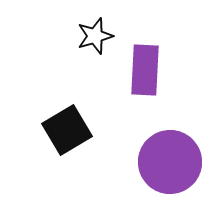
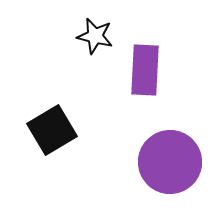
black star: rotated 30 degrees clockwise
black square: moved 15 px left
